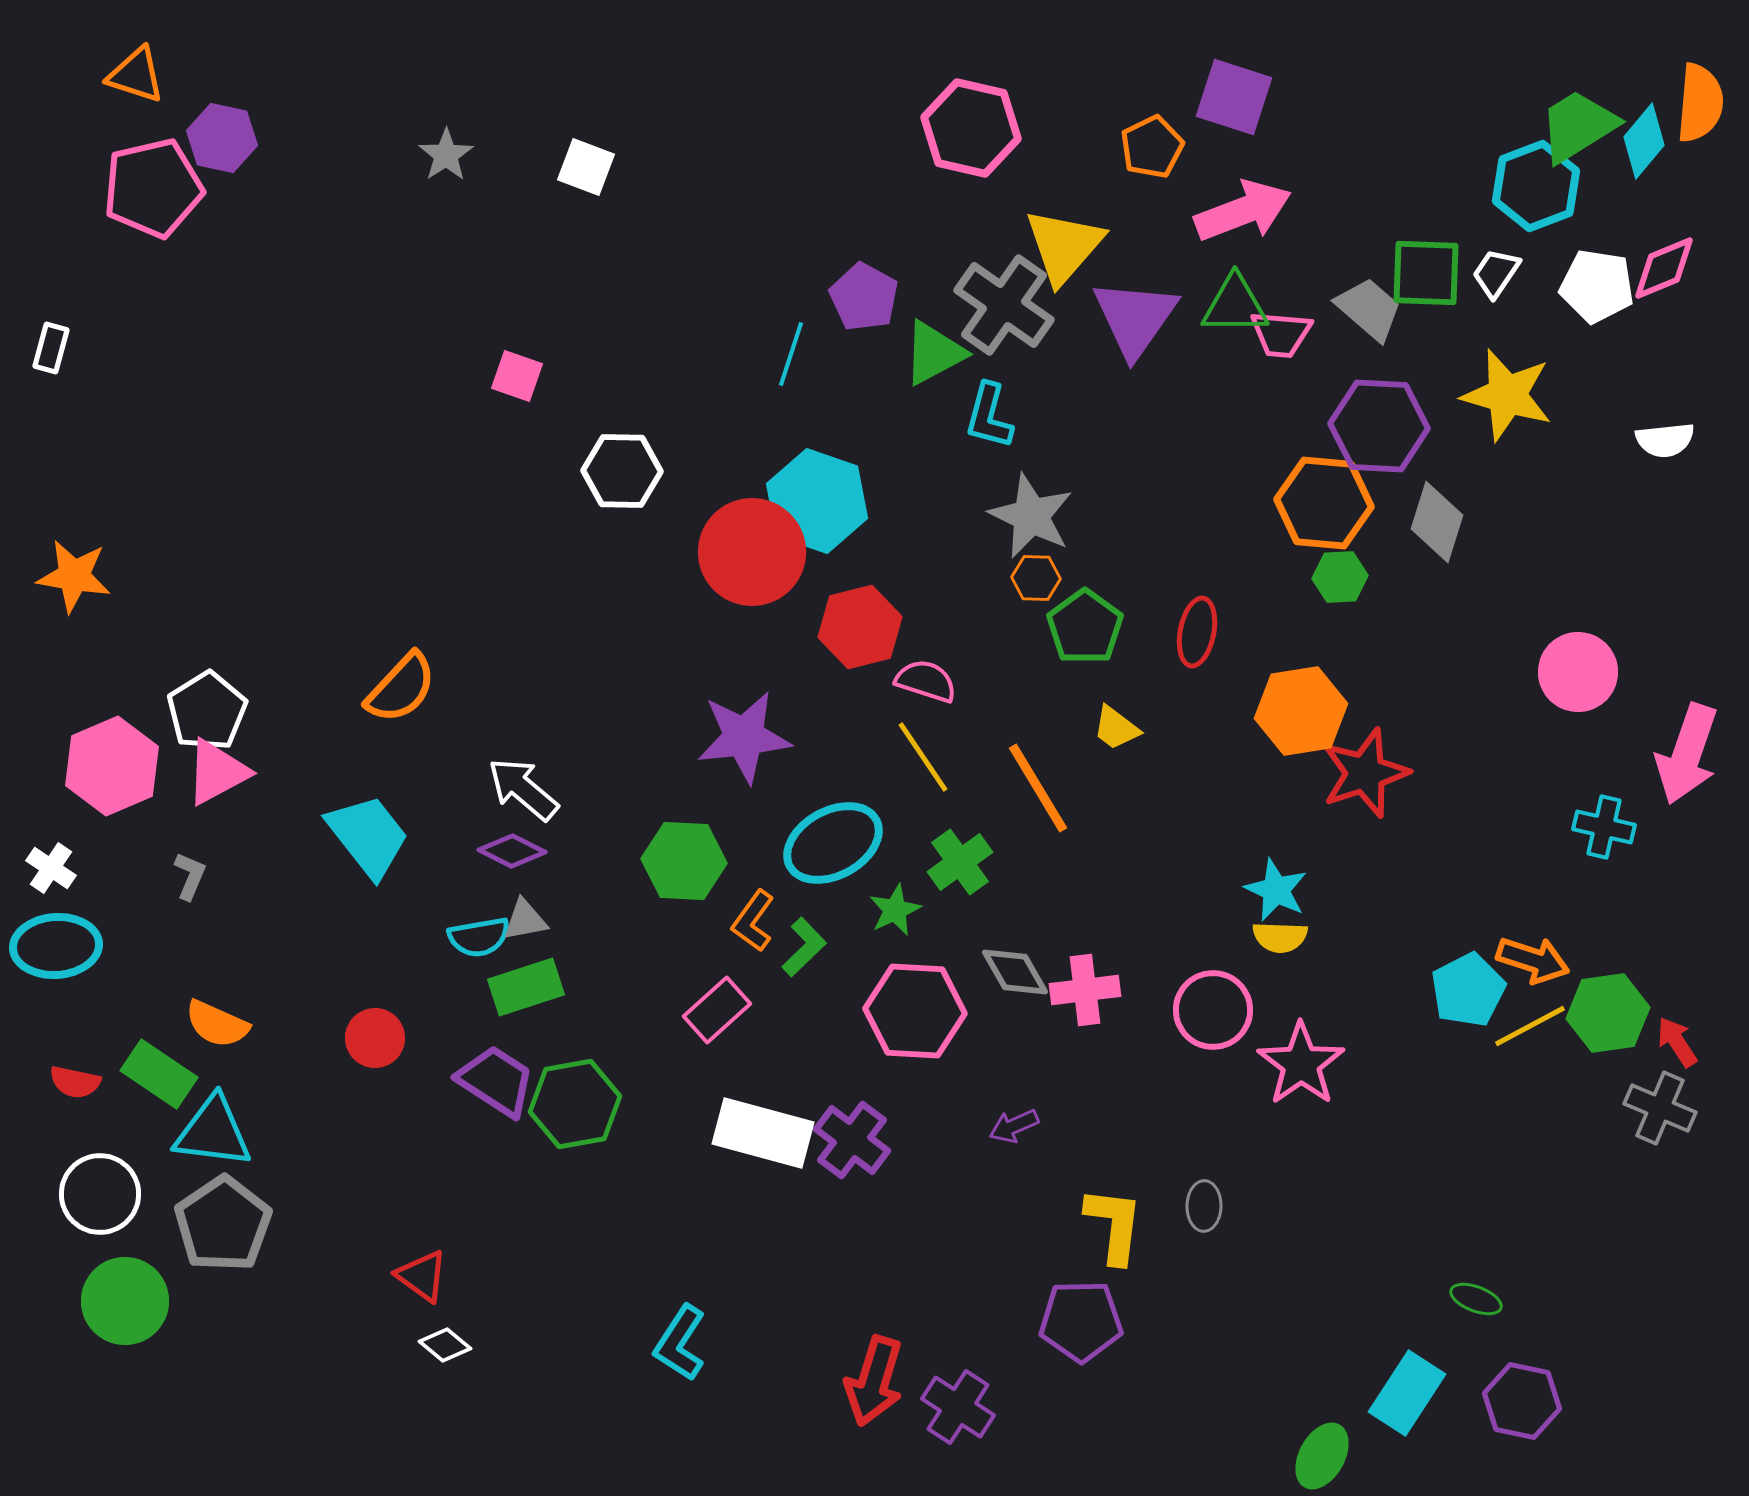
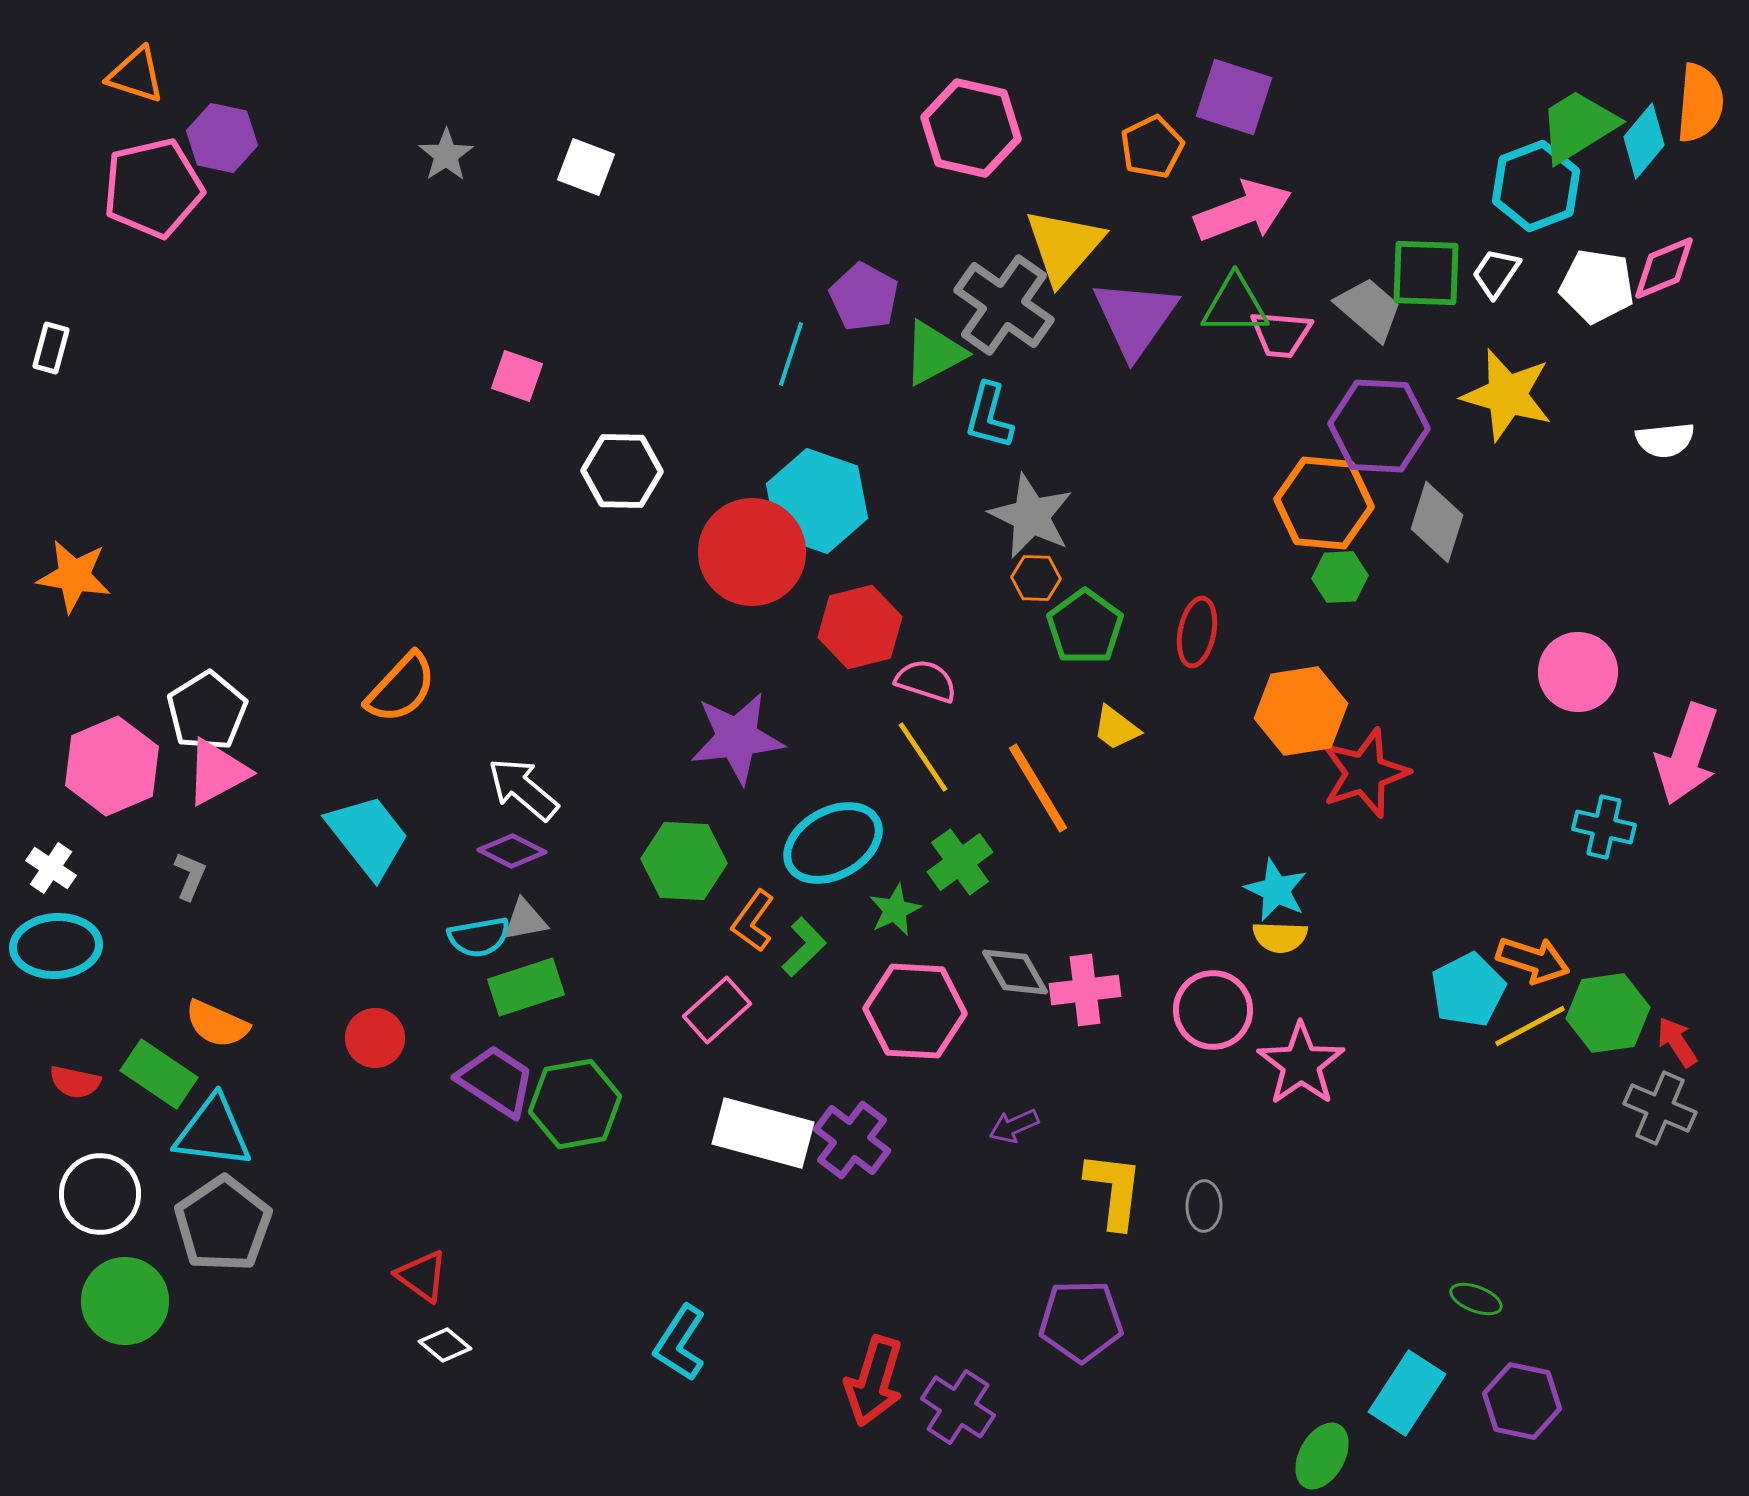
purple star at (744, 737): moved 7 px left, 1 px down
yellow L-shape at (1114, 1225): moved 35 px up
